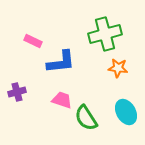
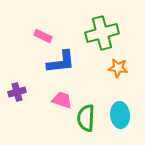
green cross: moved 3 px left, 1 px up
pink rectangle: moved 10 px right, 5 px up
cyan ellipse: moved 6 px left, 3 px down; rotated 25 degrees clockwise
green semicircle: rotated 36 degrees clockwise
